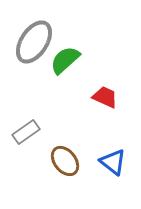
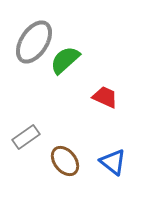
gray rectangle: moved 5 px down
